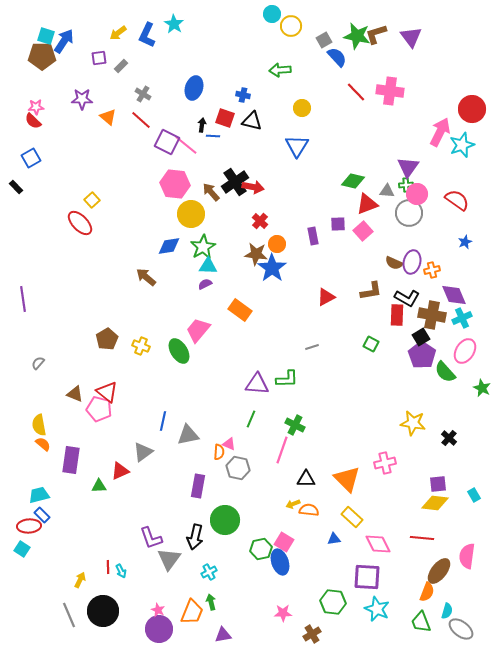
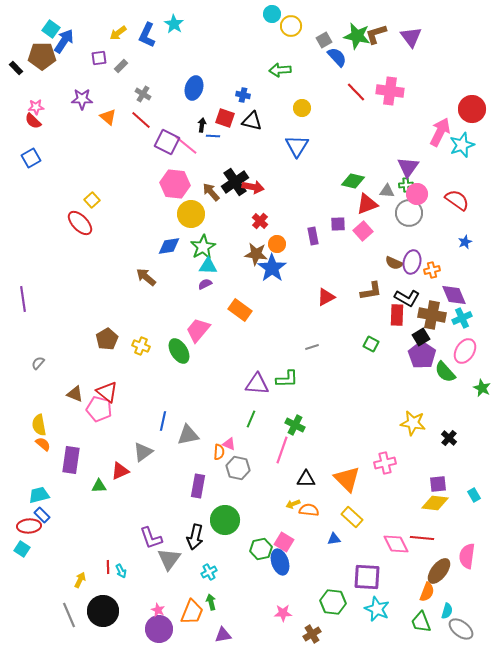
cyan square at (46, 36): moved 5 px right, 7 px up; rotated 18 degrees clockwise
black rectangle at (16, 187): moved 119 px up
pink diamond at (378, 544): moved 18 px right
